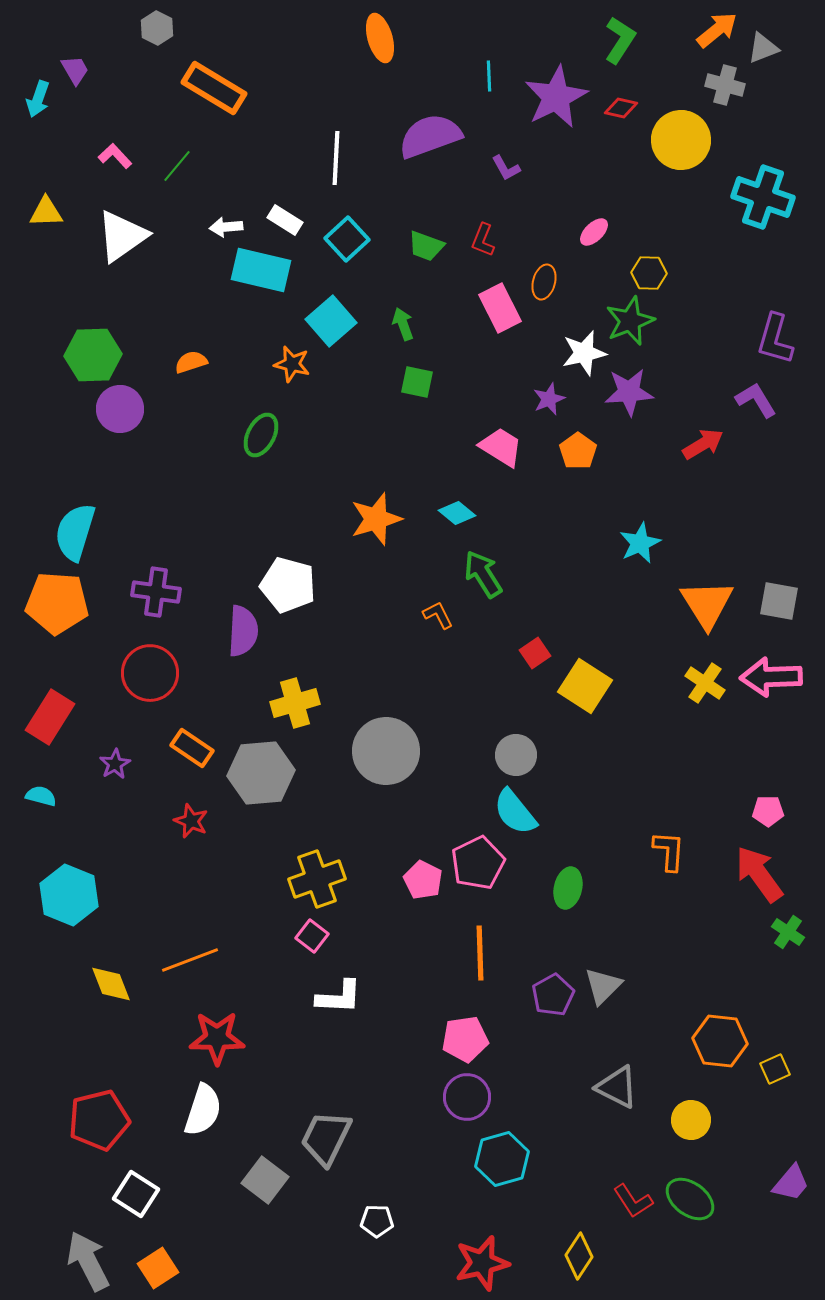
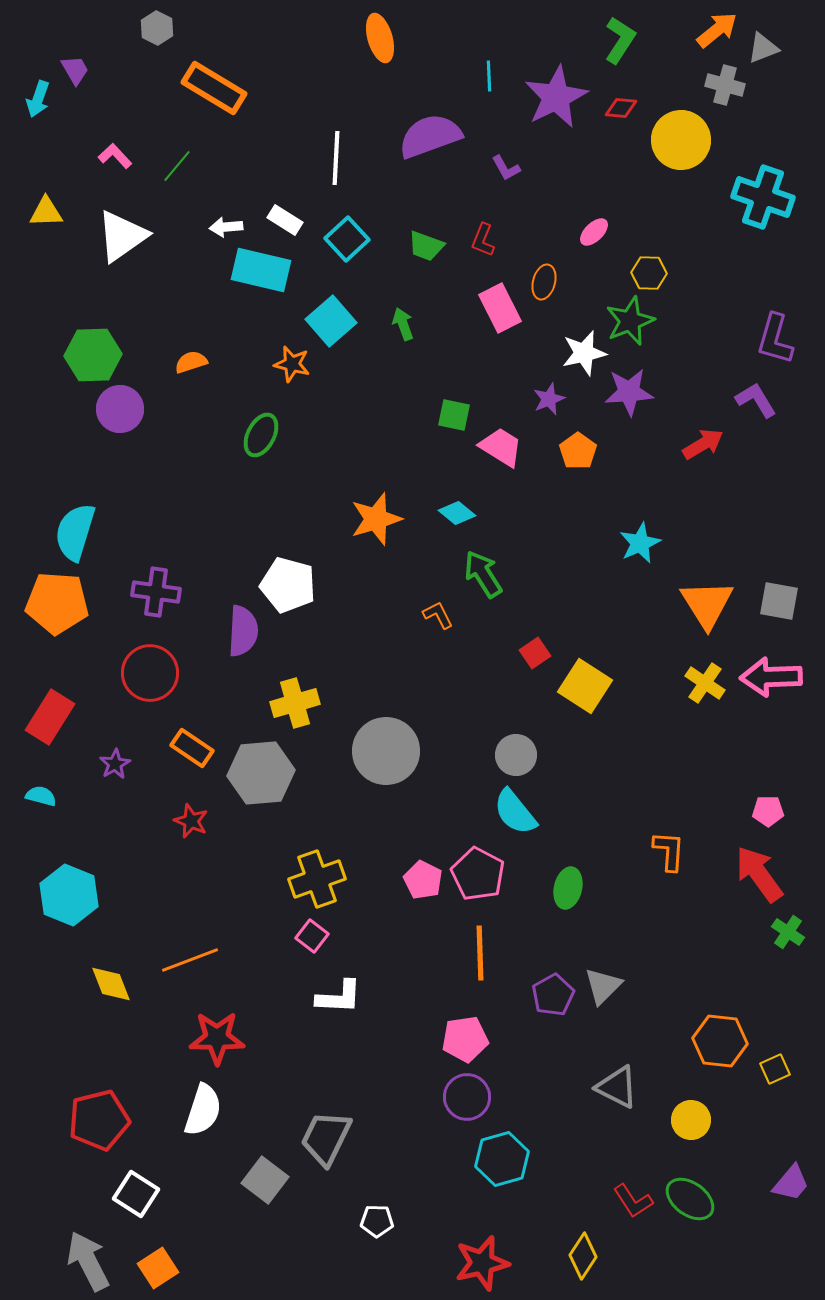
red diamond at (621, 108): rotated 8 degrees counterclockwise
green square at (417, 382): moved 37 px right, 33 px down
pink pentagon at (478, 863): moved 11 px down; rotated 18 degrees counterclockwise
yellow diamond at (579, 1256): moved 4 px right
